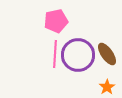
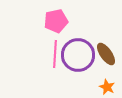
brown ellipse: moved 1 px left
orange star: rotated 14 degrees counterclockwise
